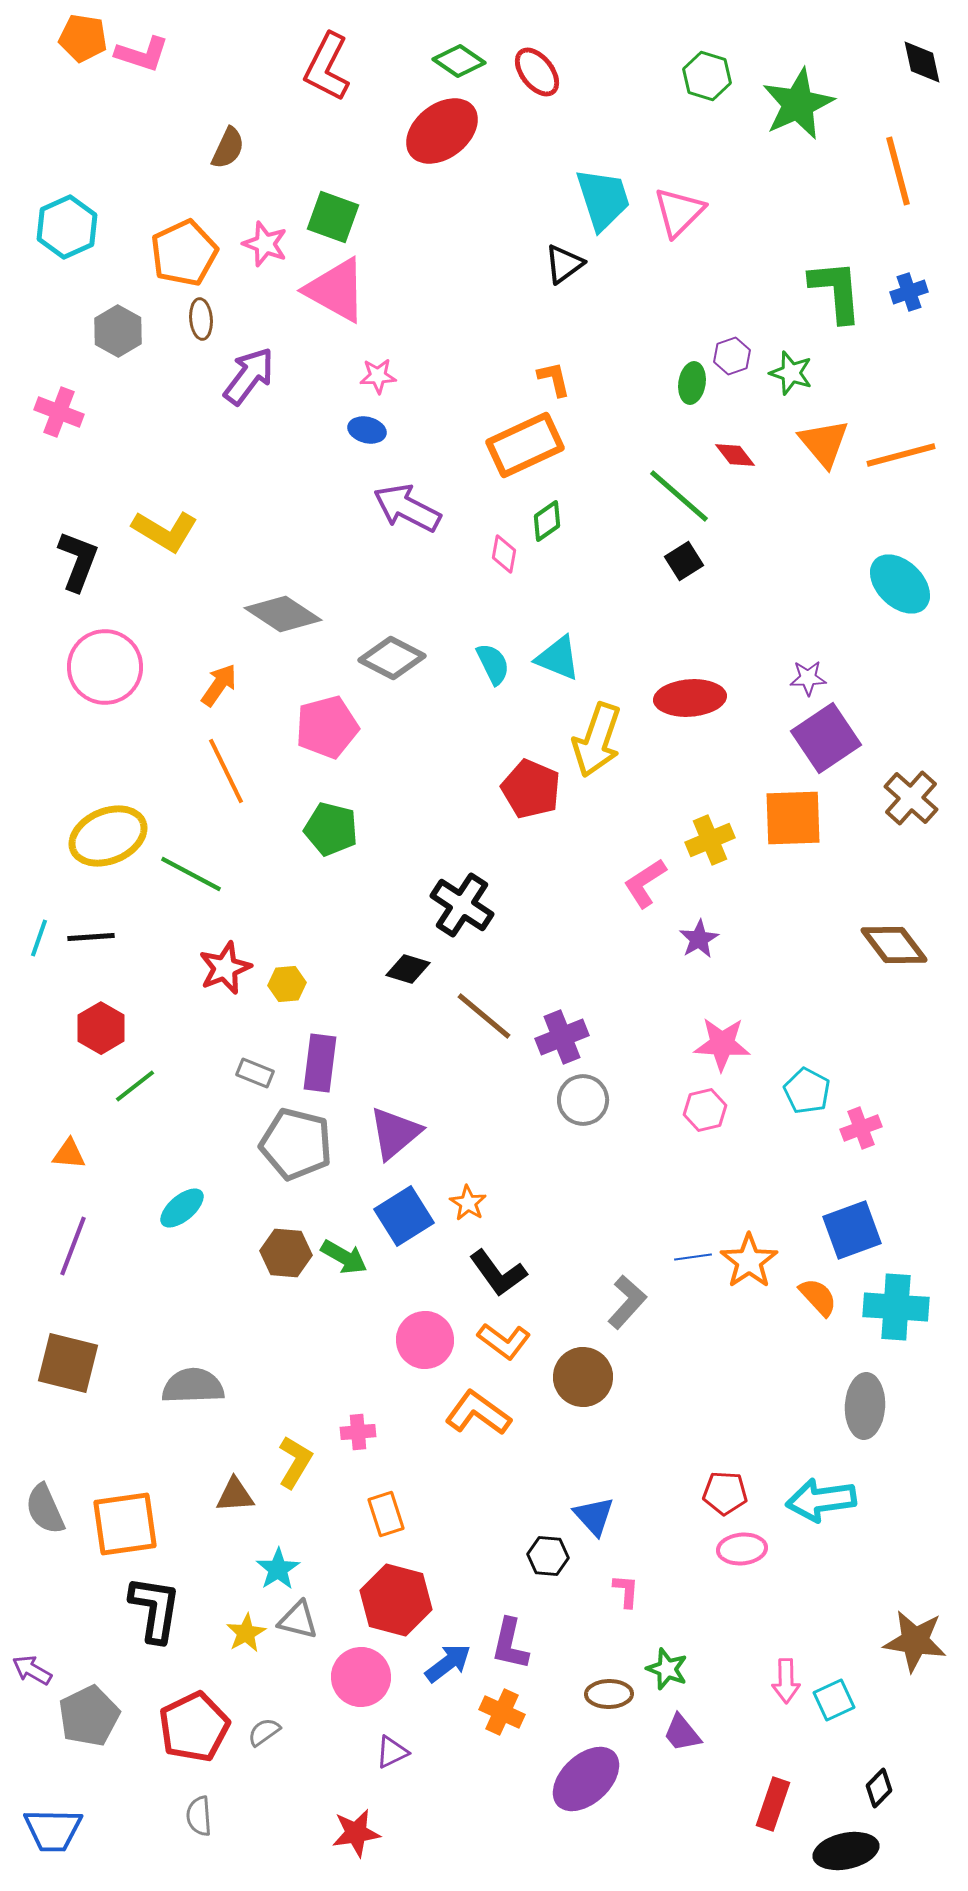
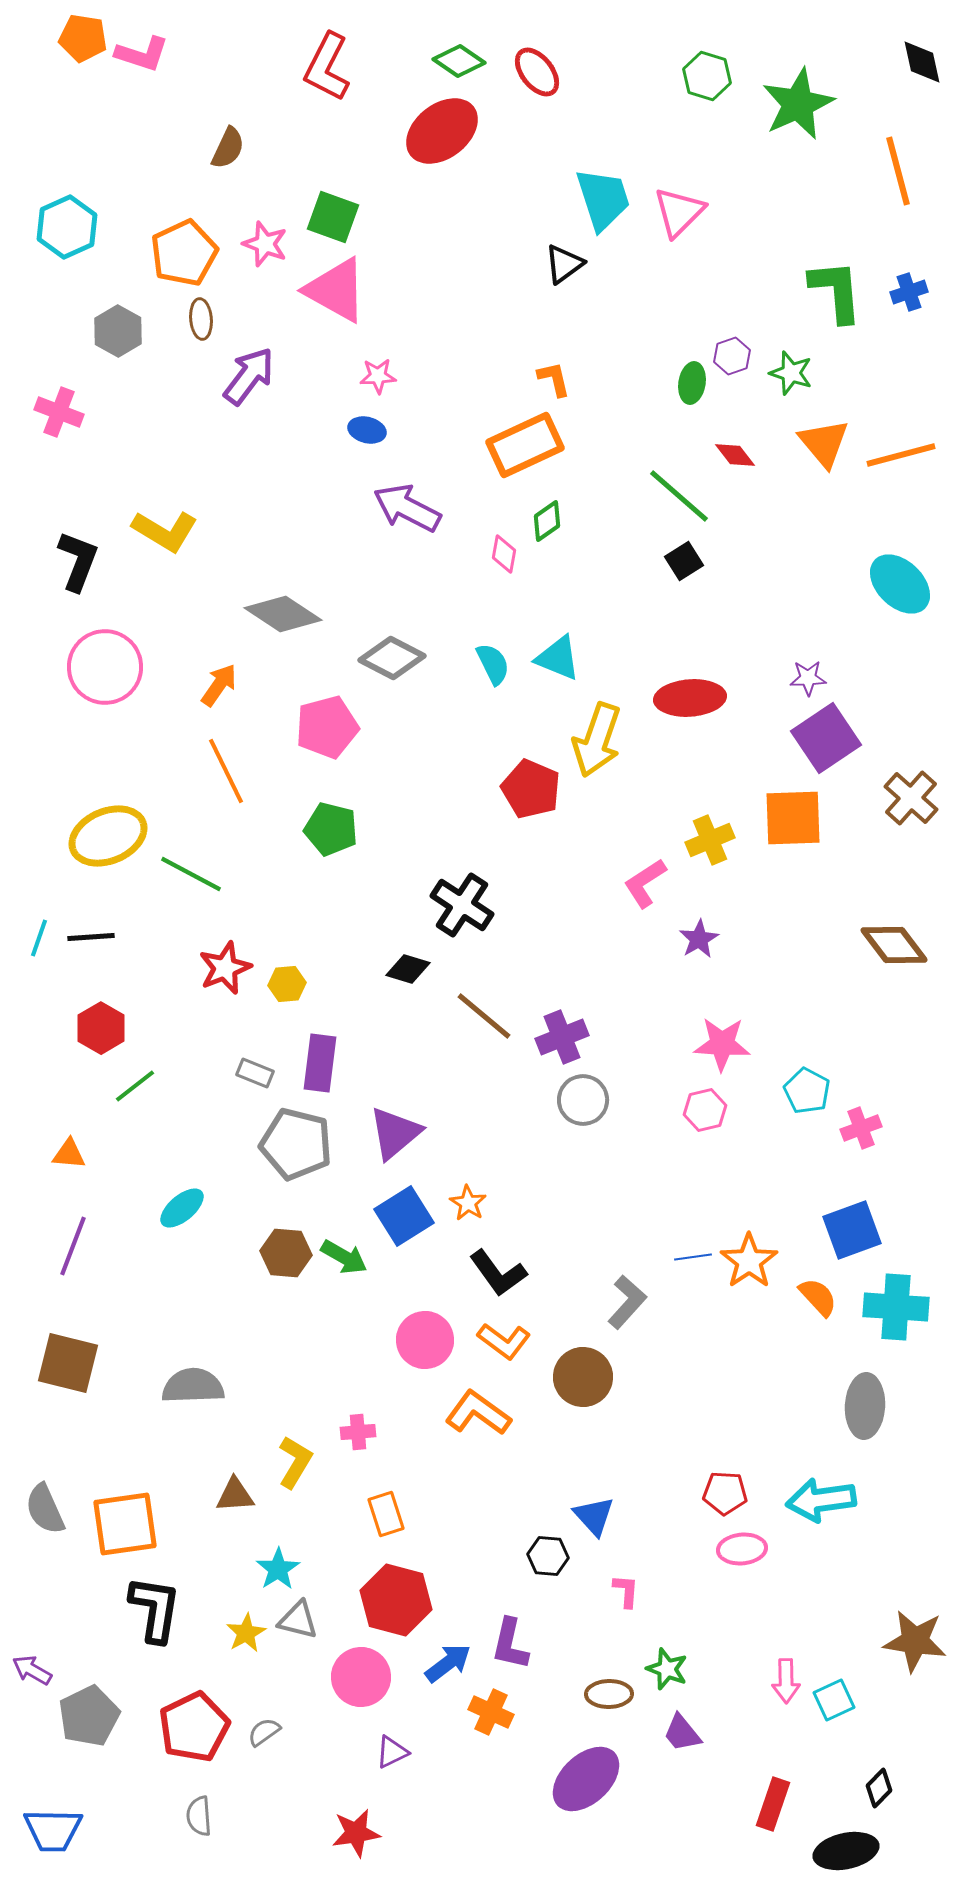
orange cross at (502, 1712): moved 11 px left
